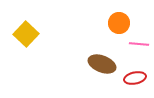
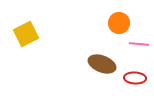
yellow square: rotated 20 degrees clockwise
red ellipse: rotated 15 degrees clockwise
